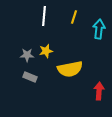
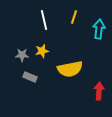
white line: moved 4 px down; rotated 18 degrees counterclockwise
yellow star: moved 4 px left
gray star: moved 5 px left
